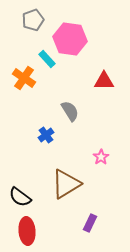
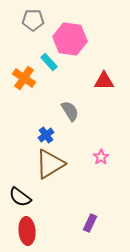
gray pentagon: rotated 20 degrees clockwise
cyan rectangle: moved 2 px right, 3 px down
brown triangle: moved 16 px left, 20 px up
